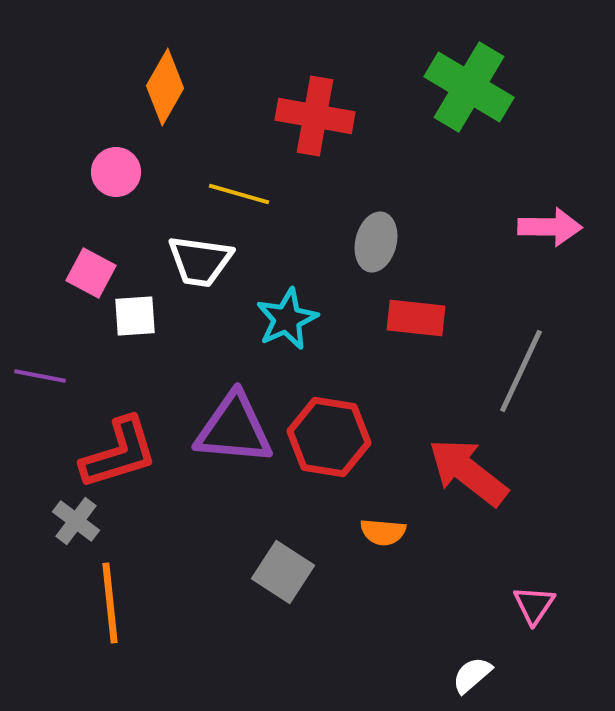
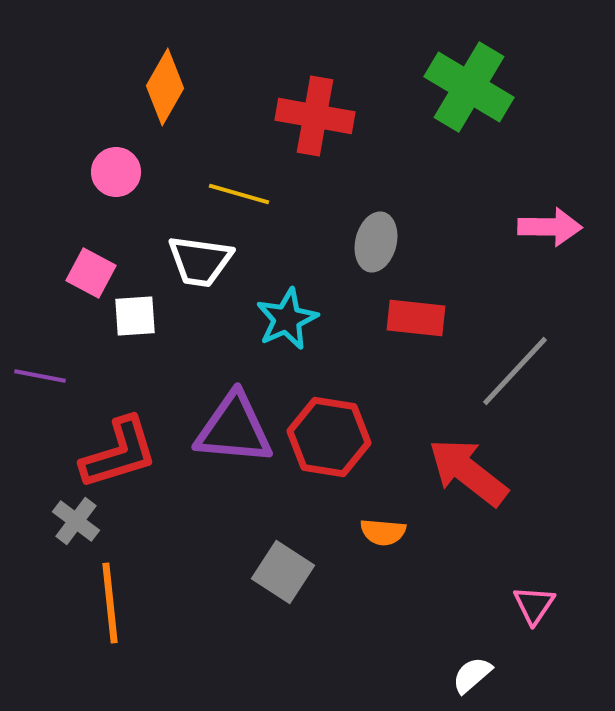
gray line: moved 6 px left; rotated 18 degrees clockwise
